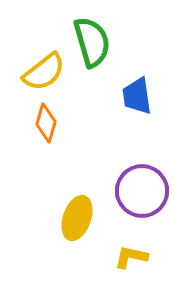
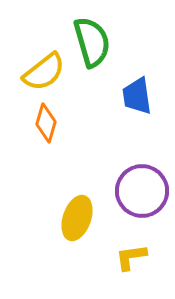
yellow L-shape: rotated 20 degrees counterclockwise
